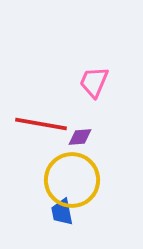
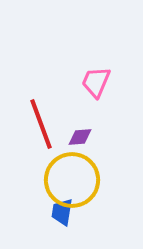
pink trapezoid: moved 2 px right
red line: rotated 60 degrees clockwise
blue trapezoid: rotated 20 degrees clockwise
